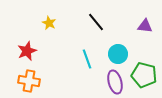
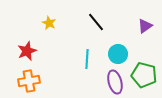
purple triangle: rotated 42 degrees counterclockwise
cyan line: rotated 24 degrees clockwise
orange cross: rotated 20 degrees counterclockwise
